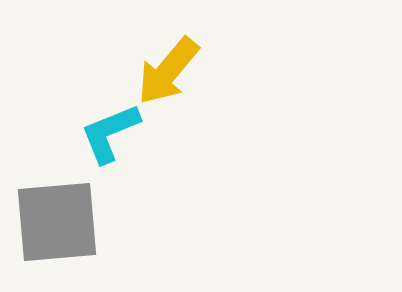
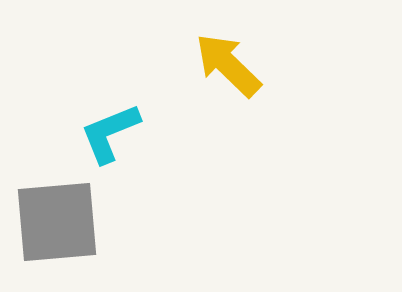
yellow arrow: moved 60 px right, 6 px up; rotated 94 degrees clockwise
